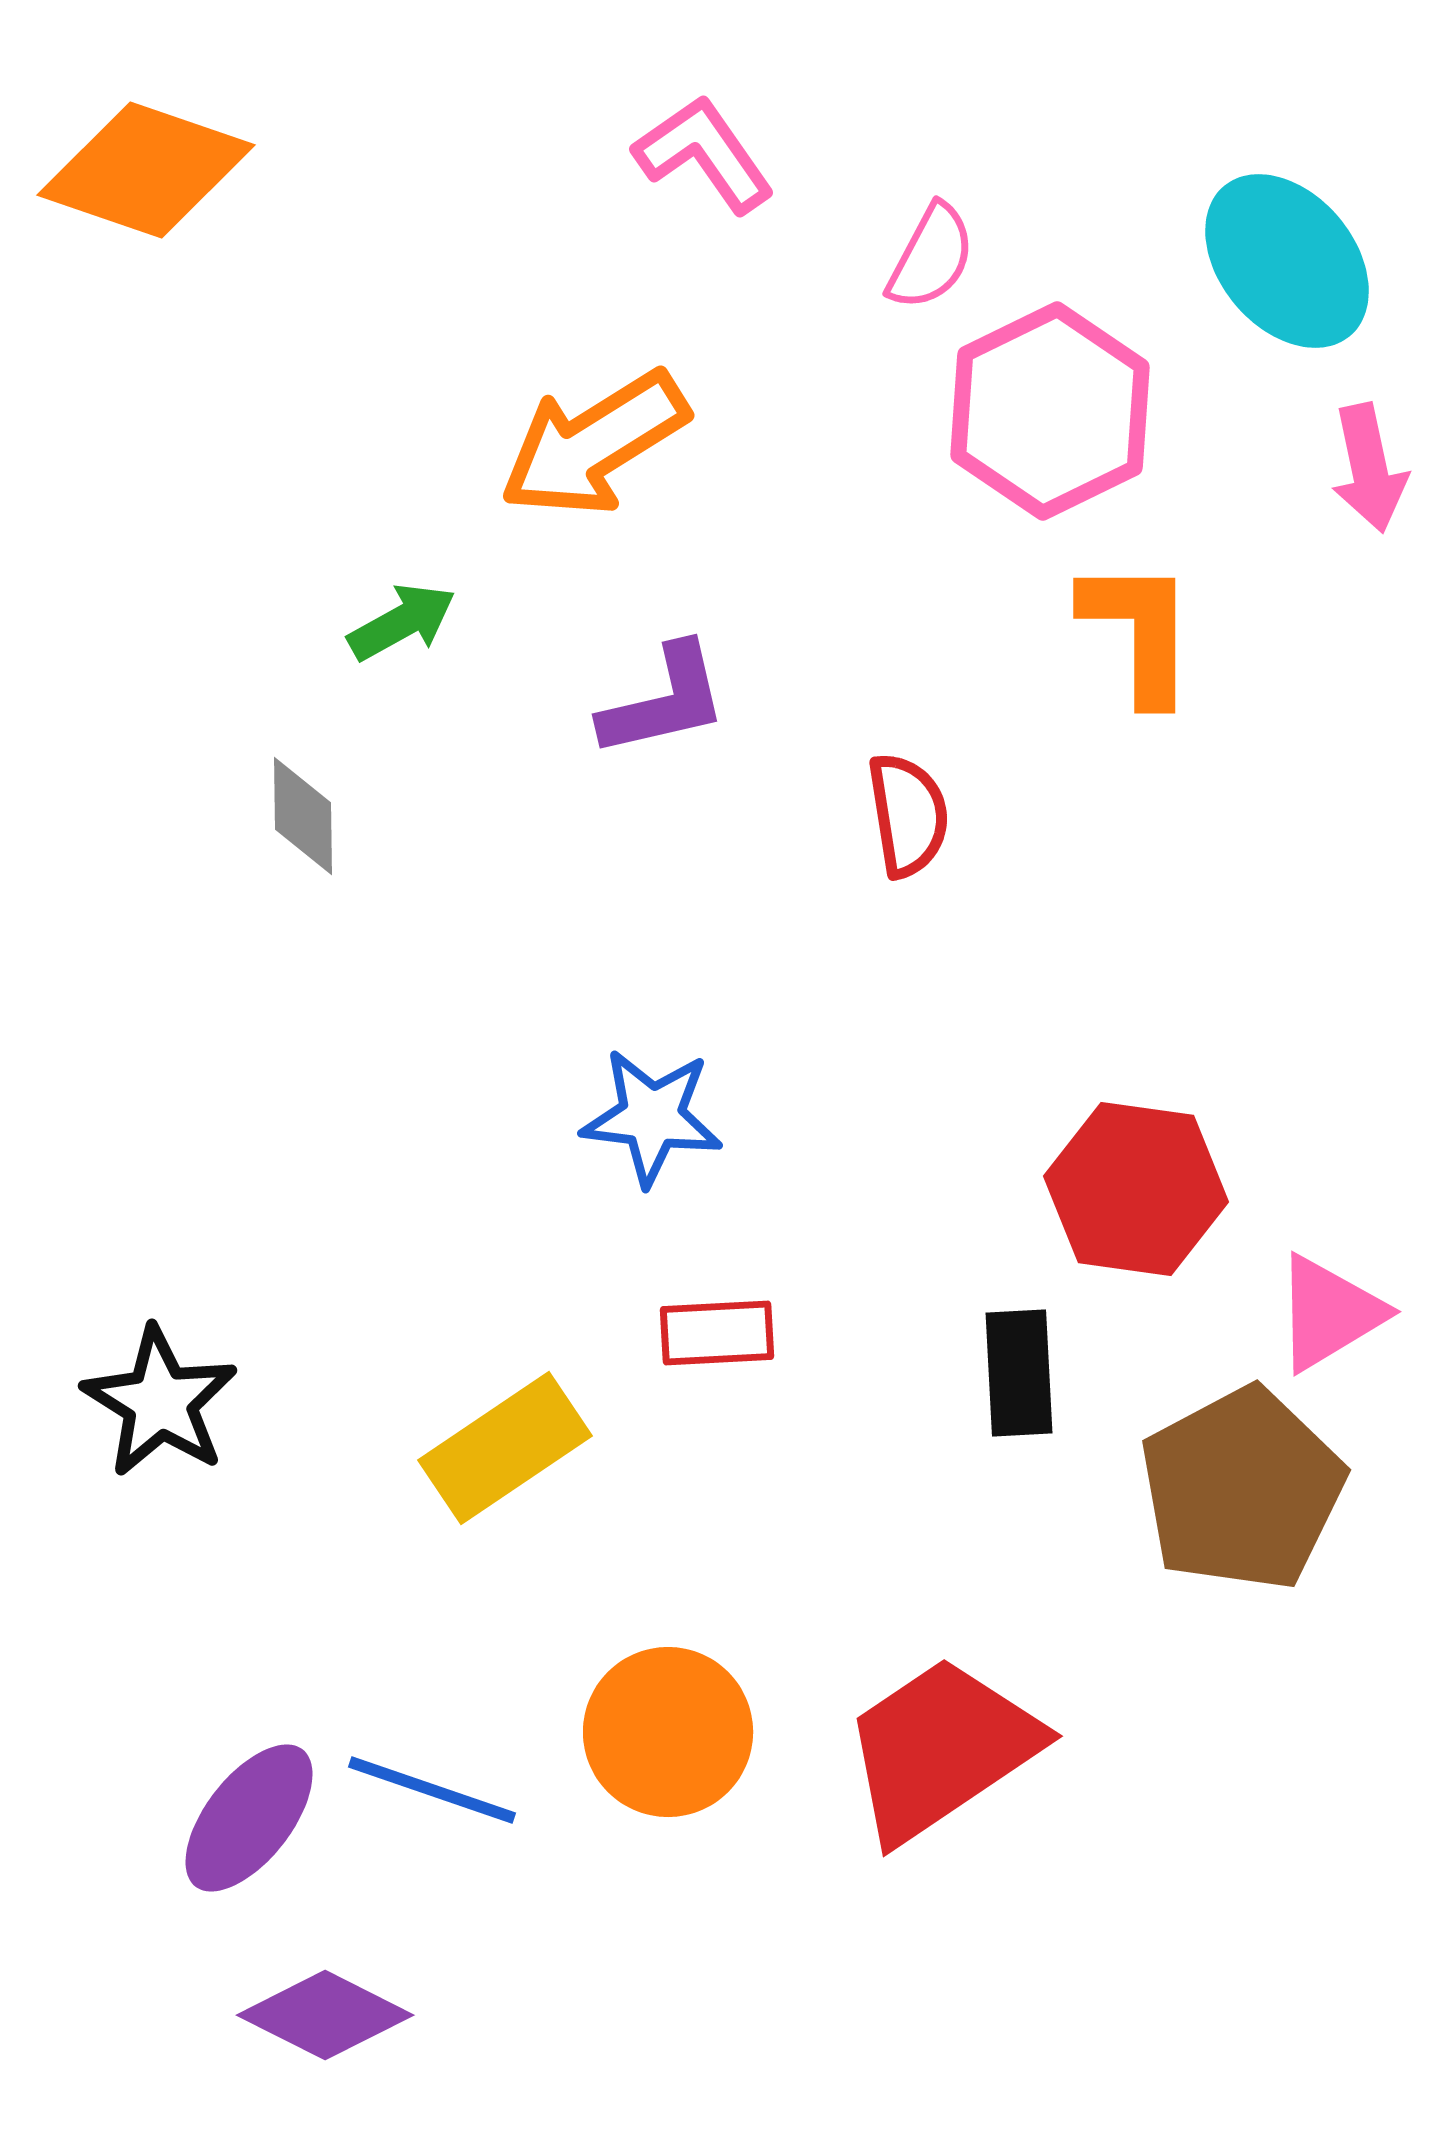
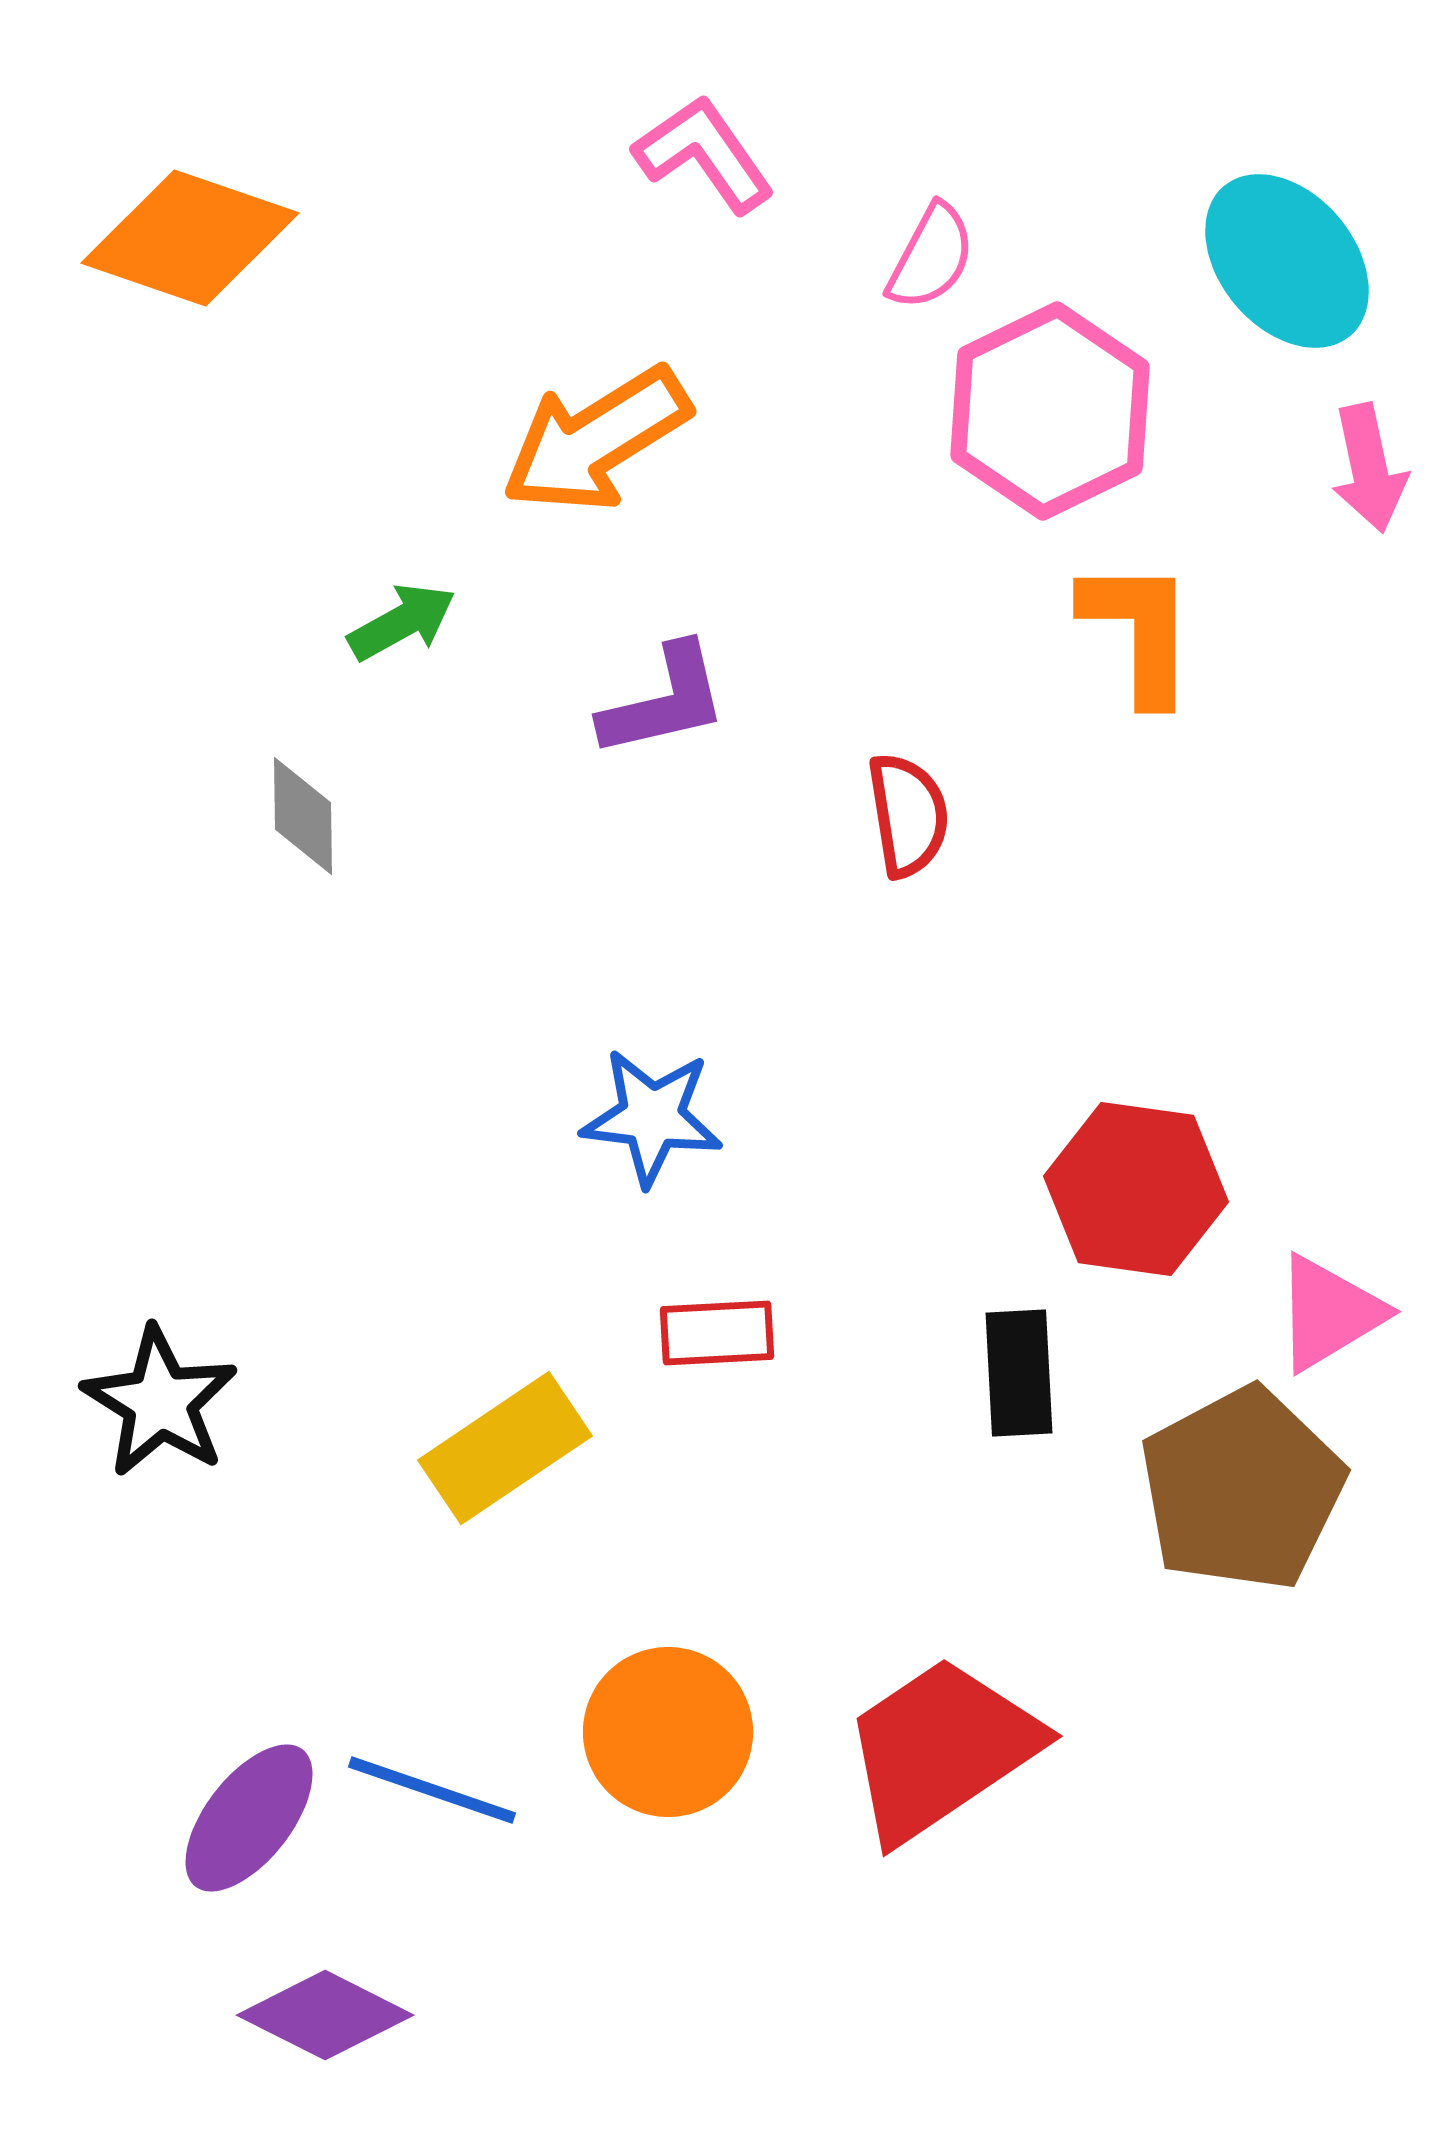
orange diamond: moved 44 px right, 68 px down
orange arrow: moved 2 px right, 4 px up
